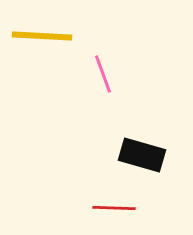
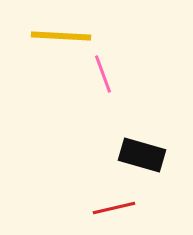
yellow line: moved 19 px right
red line: rotated 15 degrees counterclockwise
